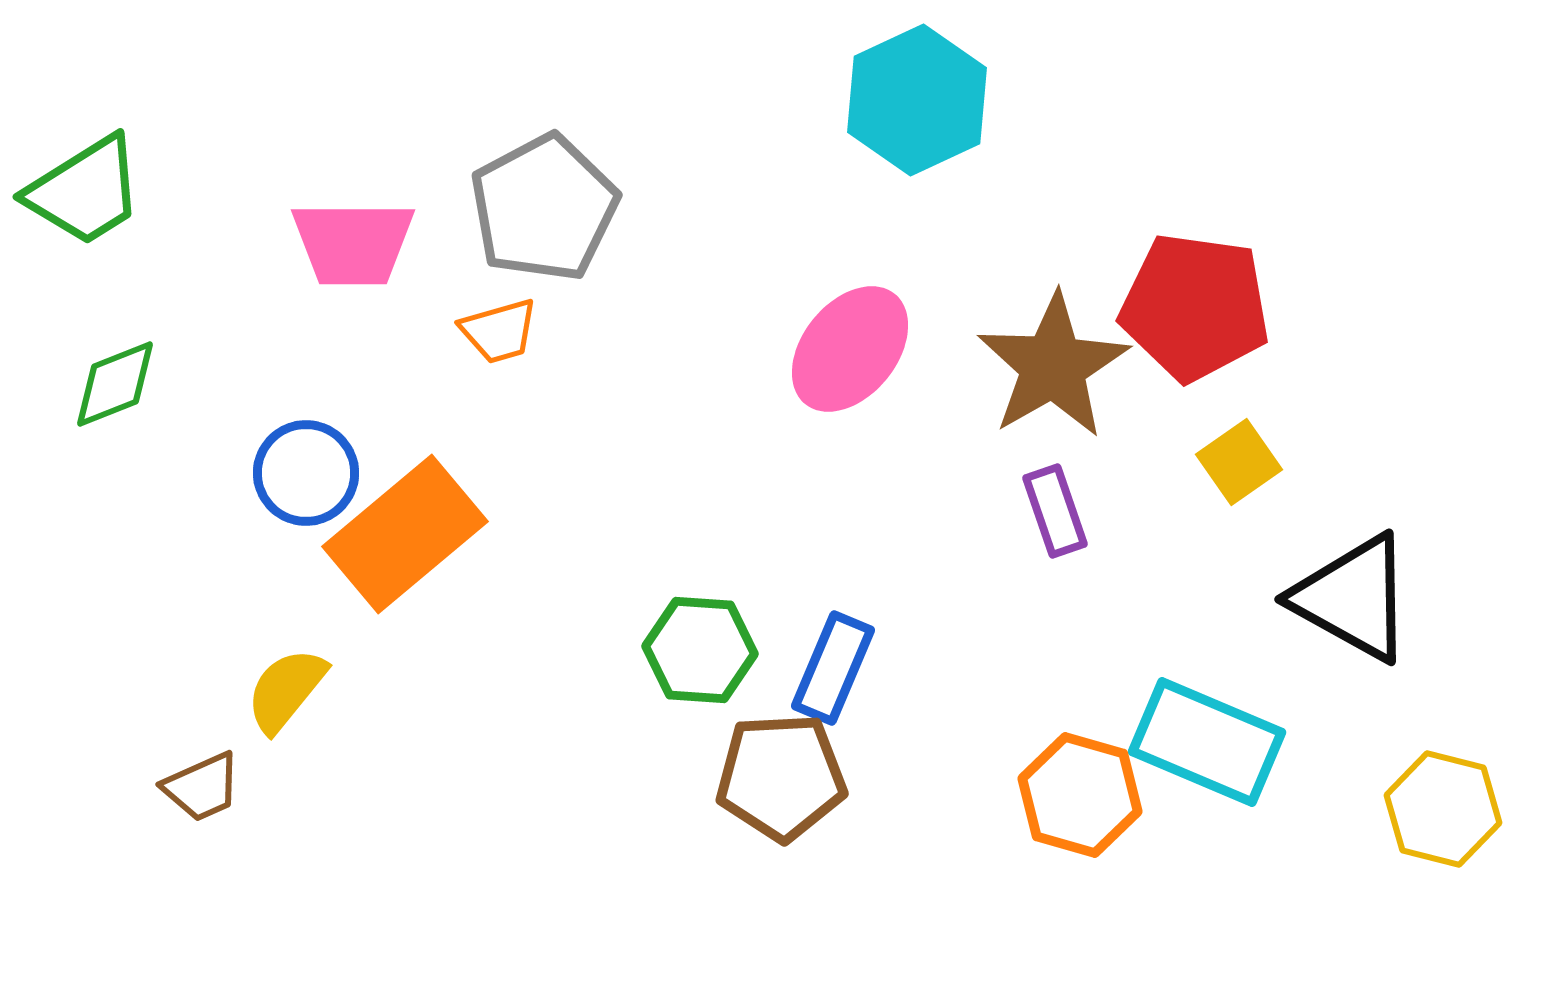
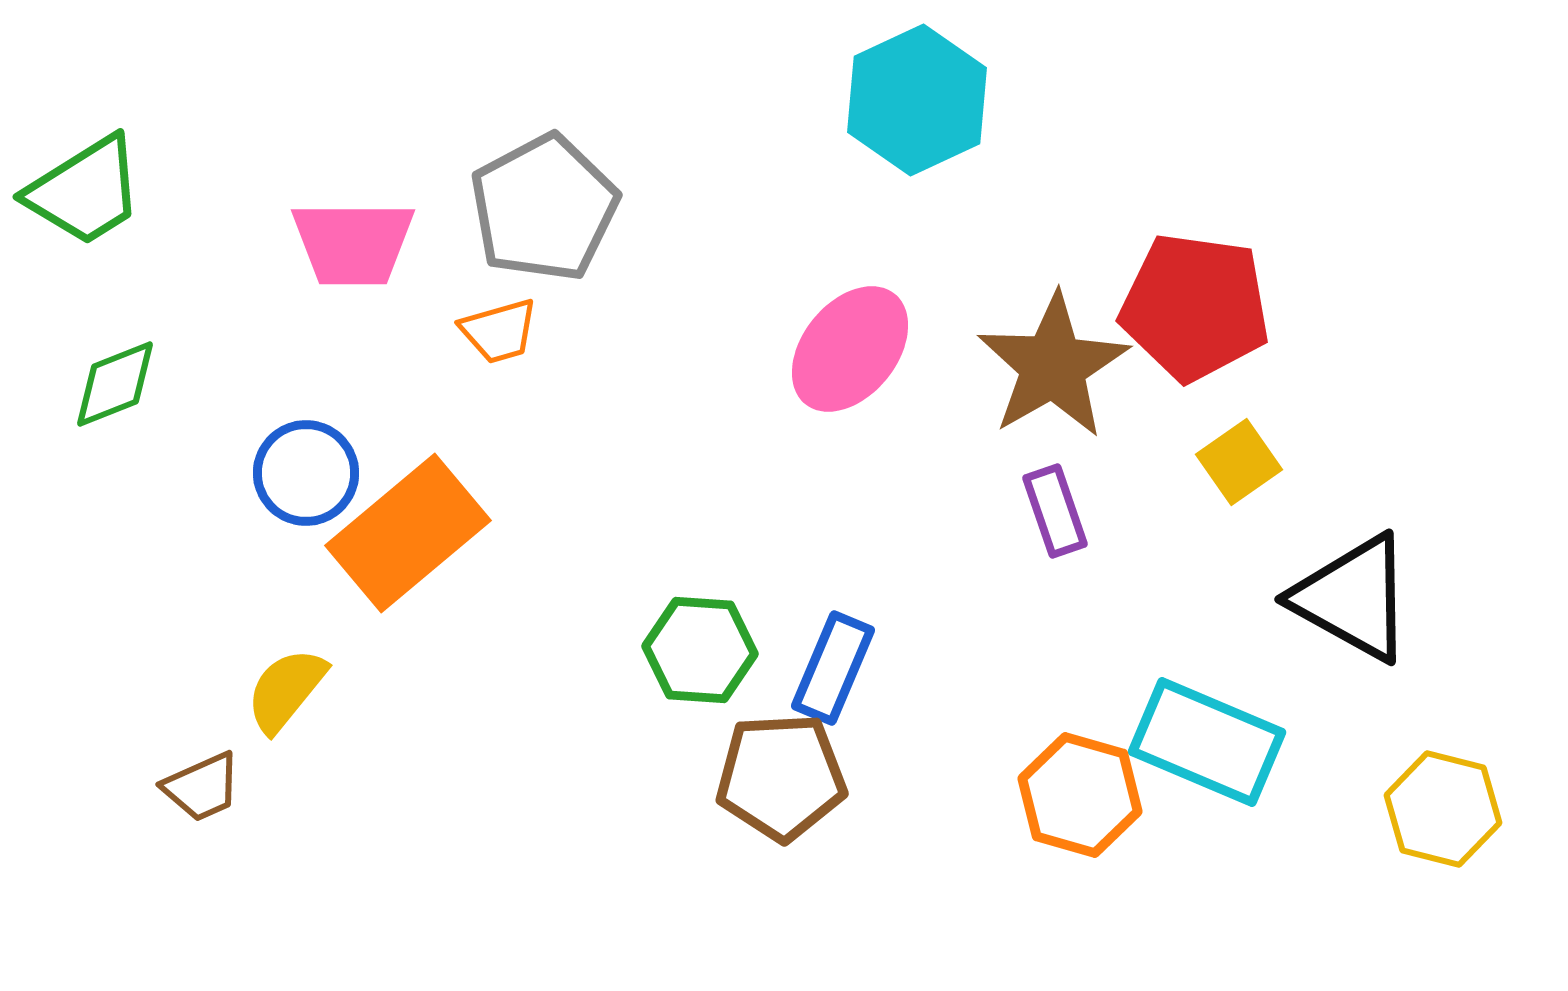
orange rectangle: moved 3 px right, 1 px up
